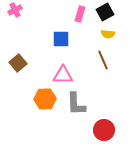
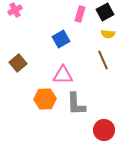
blue square: rotated 30 degrees counterclockwise
